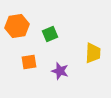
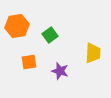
green square: moved 1 px down; rotated 14 degrees counterclockwise
